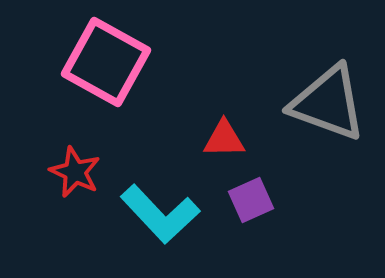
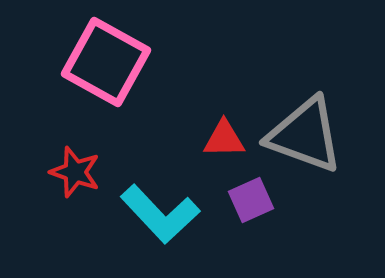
gray triangle: moved 23 px left, 32 px down
red star: rotated 6 degrees counterclockwise
